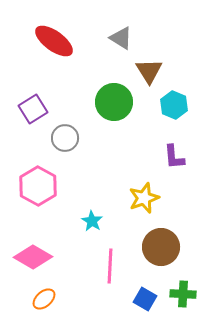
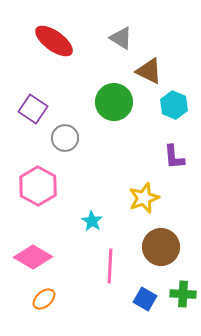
brown triangle: rotated 32 degrees counterclockwise
purple square: rotated 24 degrees counterclockwise
